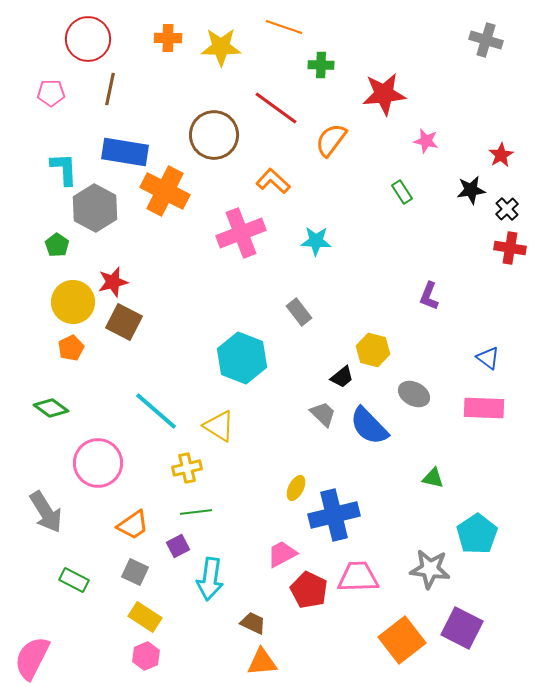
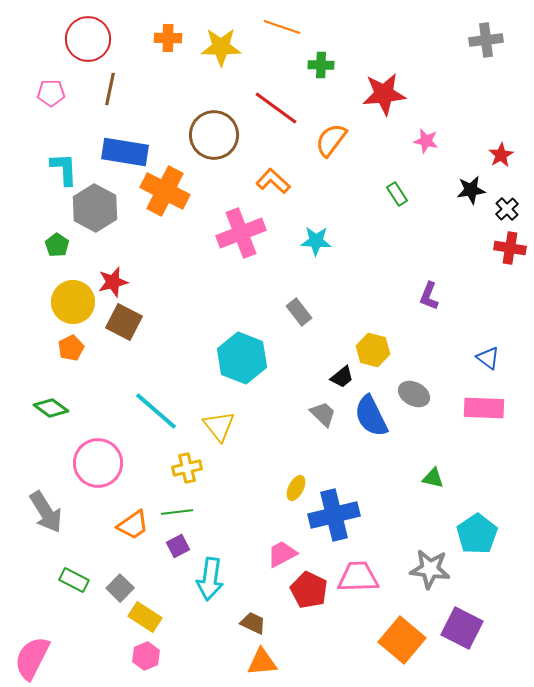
orange line at (284, 27): moved 2 px left
gray cross at (486, 40): rotated 24 degrees counterclockwise
green rectangle at (402, 192): moved 5 px left, 2 px down
yellow triangle at (219, 426): rotated 20 degrees clockwise
blue semicircle at (369, 426): moved 2 px right, 10 px up; rotated 18 degrees clockwise
green line at (196, 512): moved 19 px left
gray square at (135, 572): moved 15 px left, 16 px down; rotated 20 degrees clockwise
orange square at (402, 640): rotated 12 degrees counterclockwise
